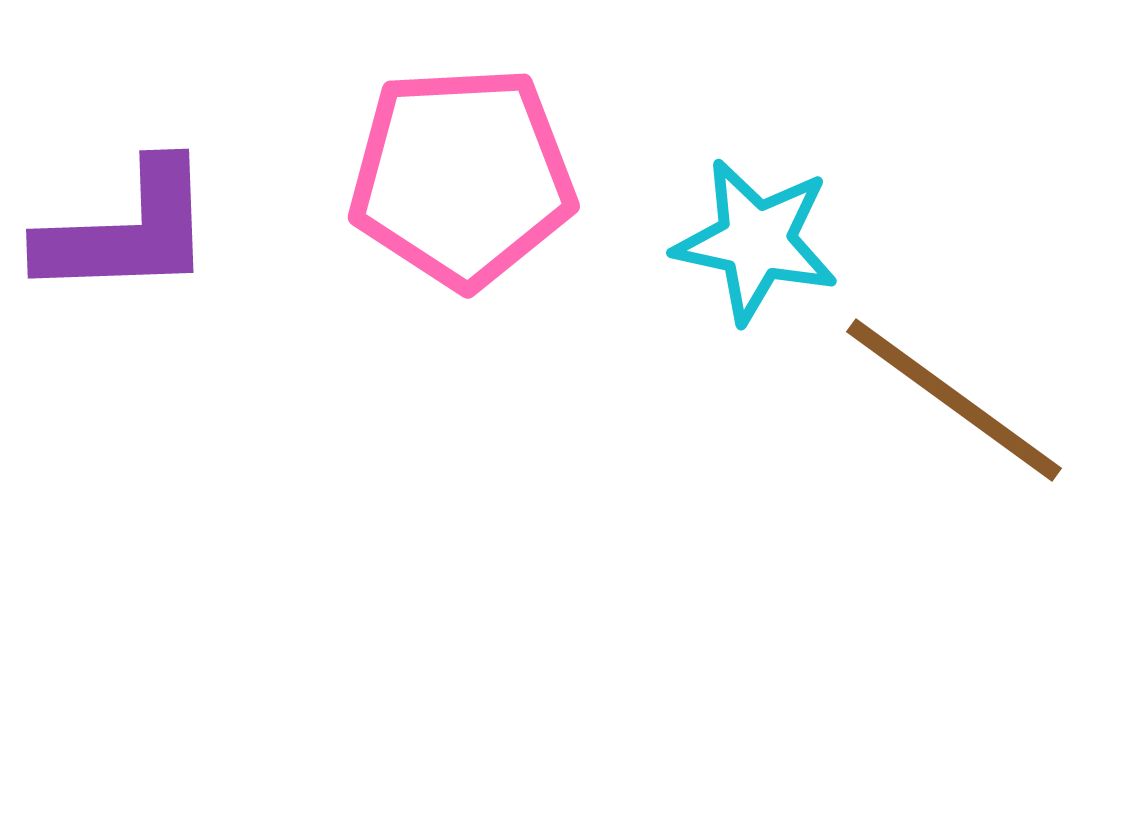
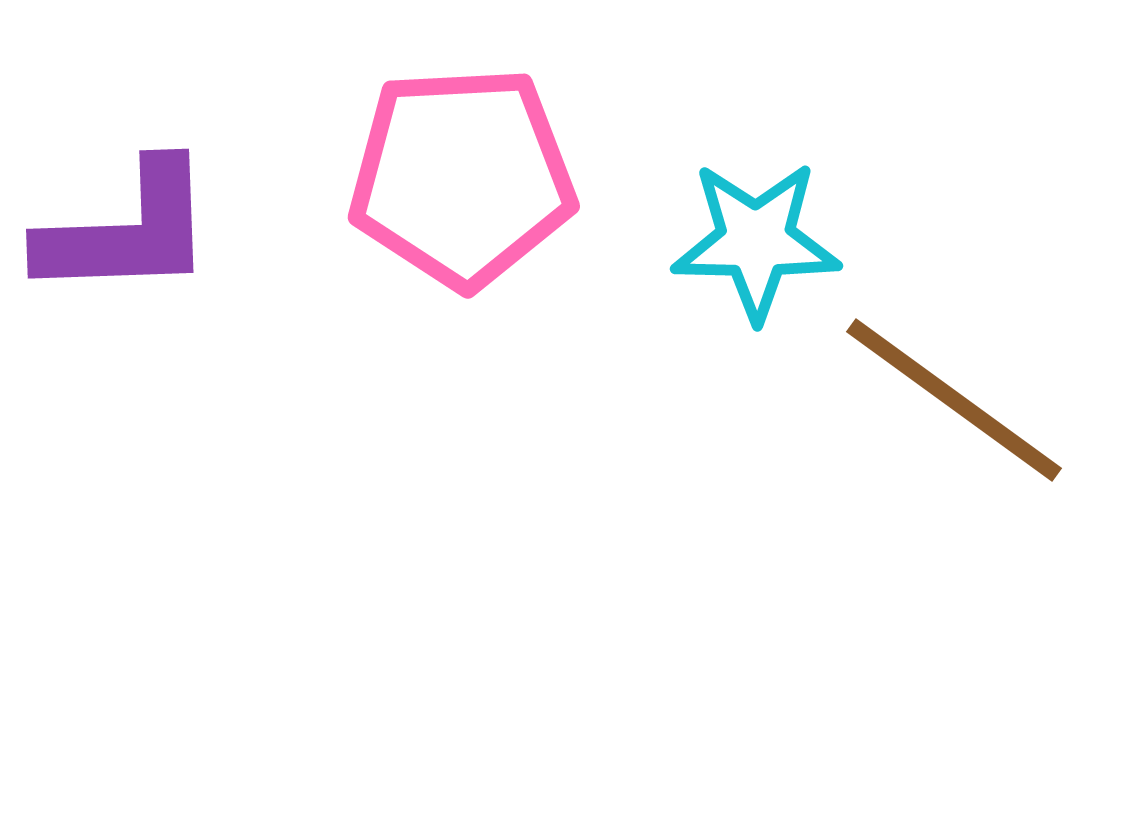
cyan star: rotated 11 degrees counterclockwise
